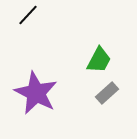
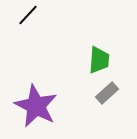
green trapezoid: rotated 24 degrees counterclockwise
purple star: moved 13 px down
